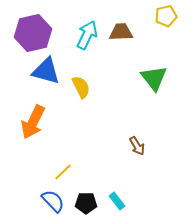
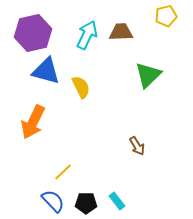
green triangle: moved 6 px left, 3 px up; rotated 24 degrees clockwise
